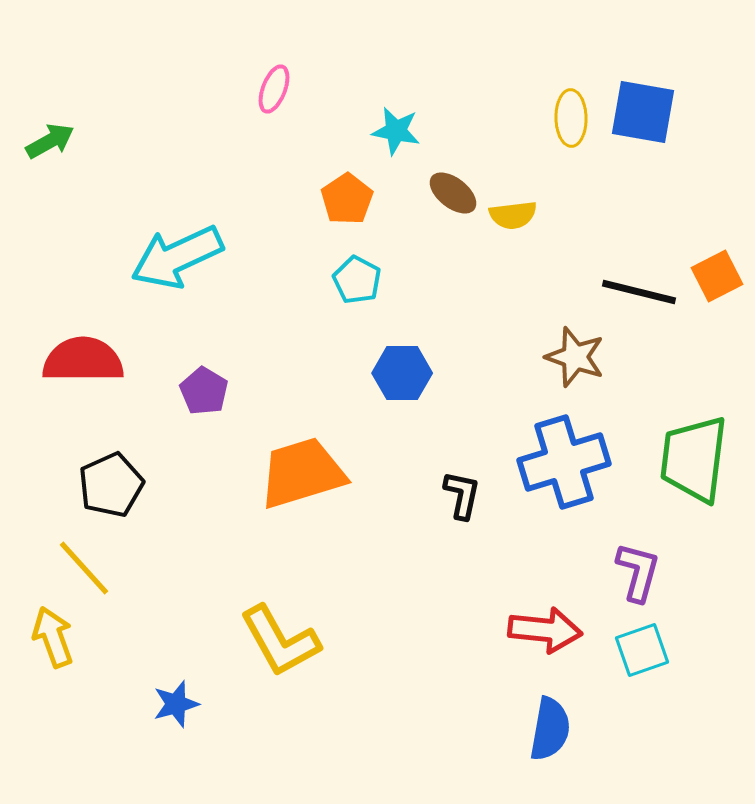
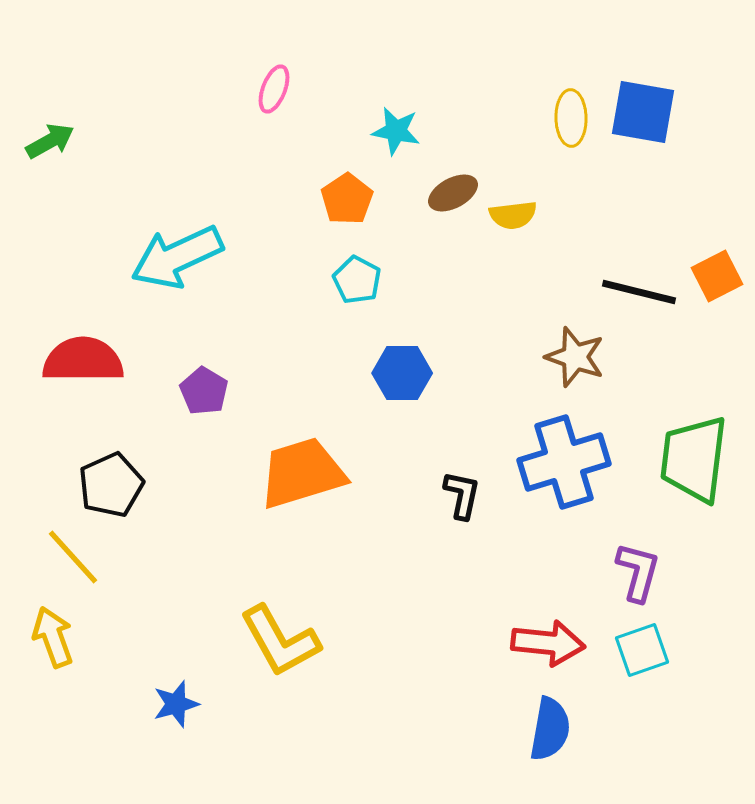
brown ellipse: rotated 66 degrees counterclockwise
yellow line: moved 11 px left, 11 px up
red arrow: moved 3 px right, 13 px down
